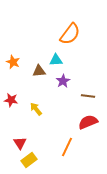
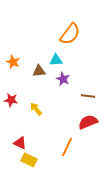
purple star: moved 2 px up; rotated 16 degrees counterclockwise
red triangle: rotated 32 degrees counterclockwise
yellow rectangle: rotated 63 degrees clockwise
